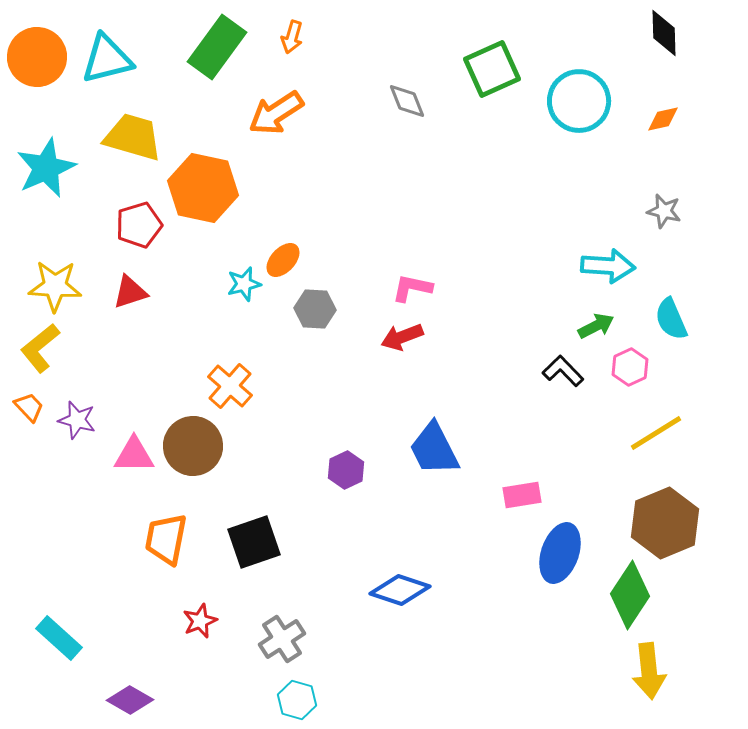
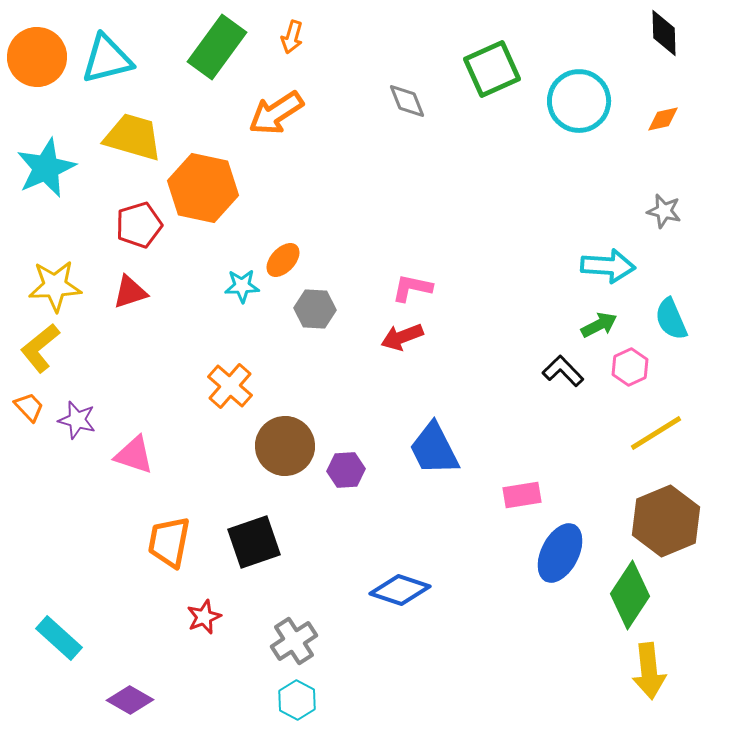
cyan star at (244, 284): moved 2 px left, 2 px down; rotated 12 degrees clockwise
yellow star at (55, 286): rotated 6 degrees counterclockwise
green arrow at (596, 326): moved 3 px right, 1 px up
brown circle at (193, 446): moved 92 px right
pink triangle at (134, 455): rotated 18 degrees clockwise
purple hexagon at (346, 470): rotated 21 degrees clockwise
brown hexagon at (665, 523): moved 1 px right, 2 px up
orange trapezoid at (166, 539): moved 3 px right, 3 px down
blue ellipse at (560, 553): rotated 8 degrees clockwise
red star at (200, 621): moved 4 px right, 4 px up
gray cross at (282, 639): moved 12 px right, 2 px down
cyan hexagon at (297, 700): rotated 12 degrees clockwise
